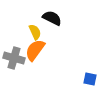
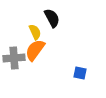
black semicircle: rotated 36 degrees clockwise
gray cross: rotated 20 degrees counterclockwise
blue square: moved 10 px left, 6 px up
